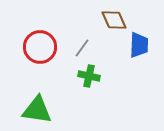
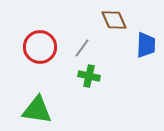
blue trapezoid: moved 7 px right
